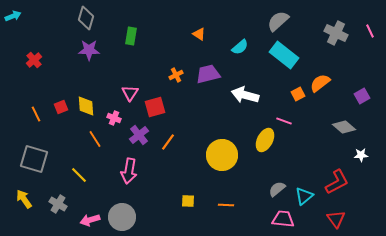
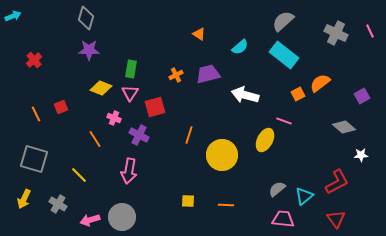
gray semicircle at (278, 21): moved 5 px right
green rectangle at (131, 36): moved 33 px down
yellow diamond at (86, 106): moved 15 px right, 18 px up; rotated 65 degrees counterclockwise
purple cross at (139, 135): rotated 24 degrees counterclockwise
orange line at (168, 142): moved 21 px right, 7 px up; rotated 18 degrees counterclockwise
yellow arrow at (24, 199): rotated 120 degrees counterclockwise
